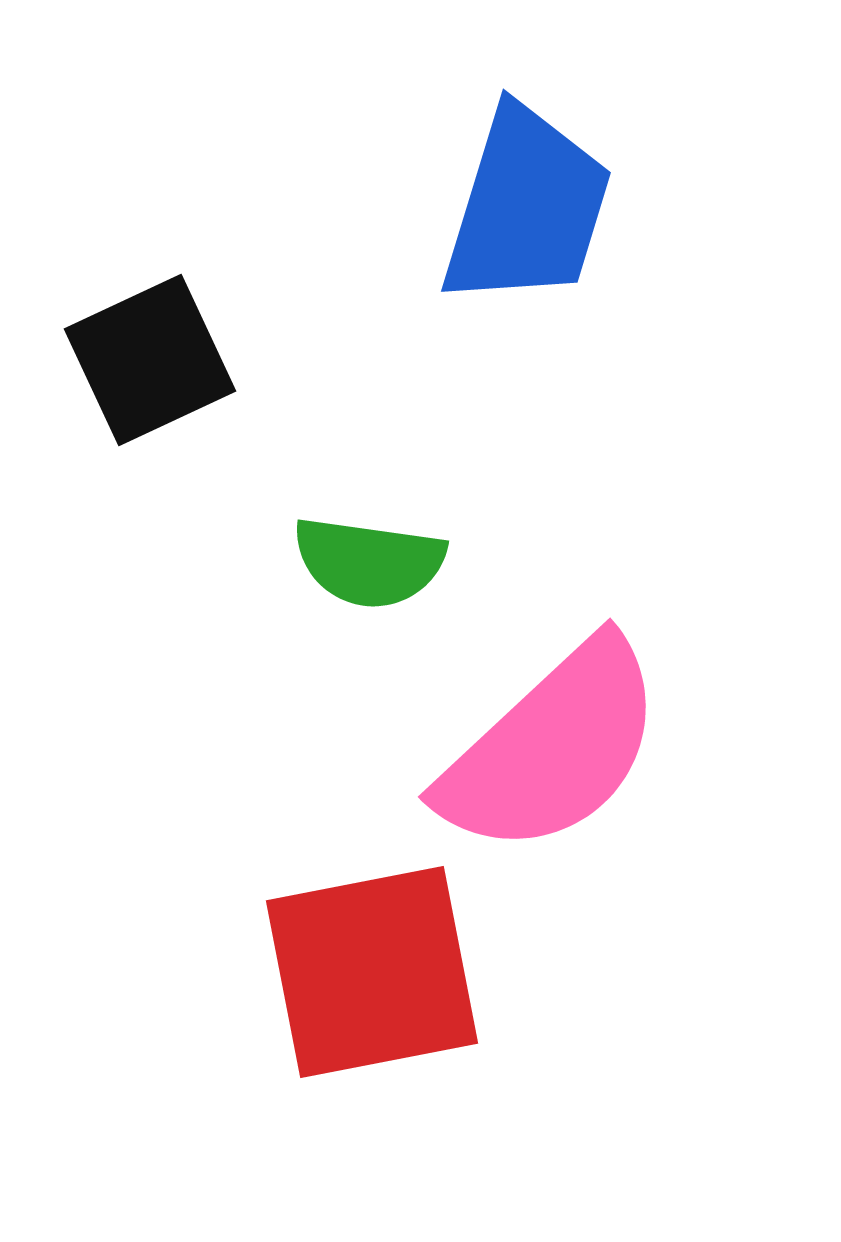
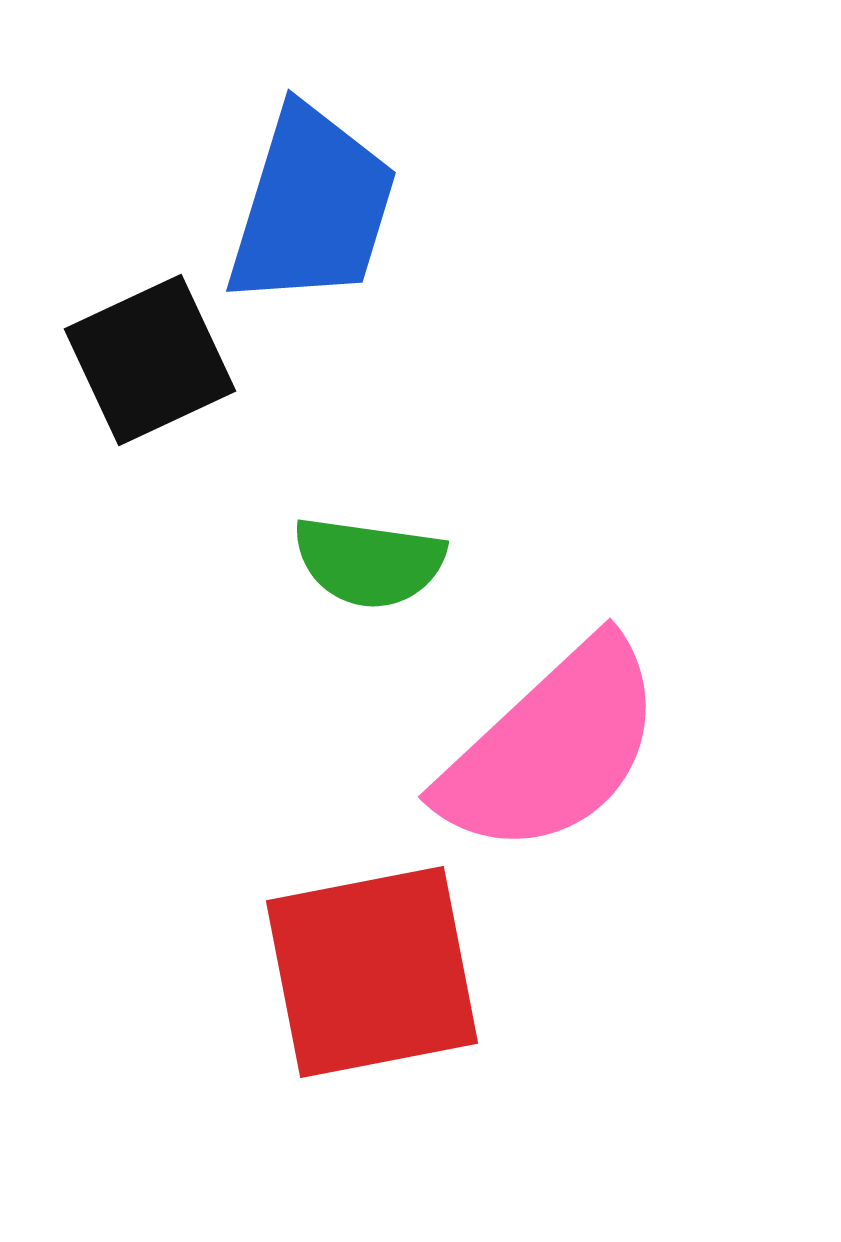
blue trapezoid: moved 215 px left
